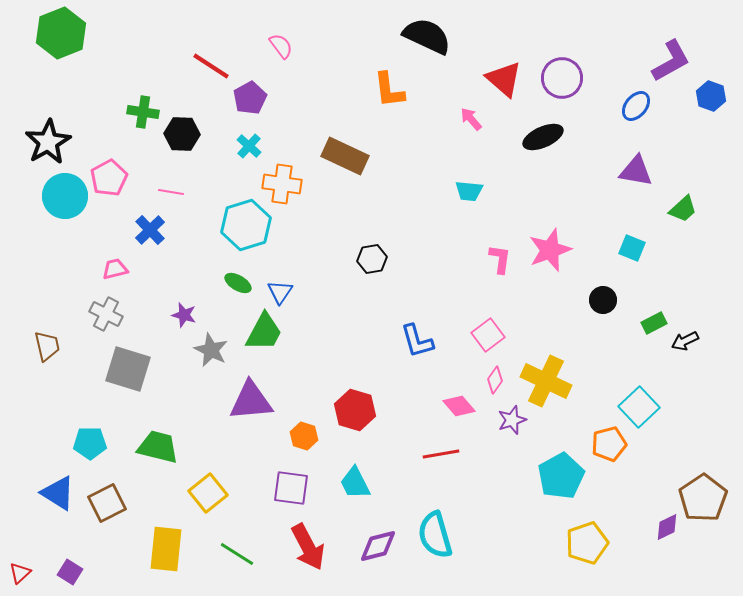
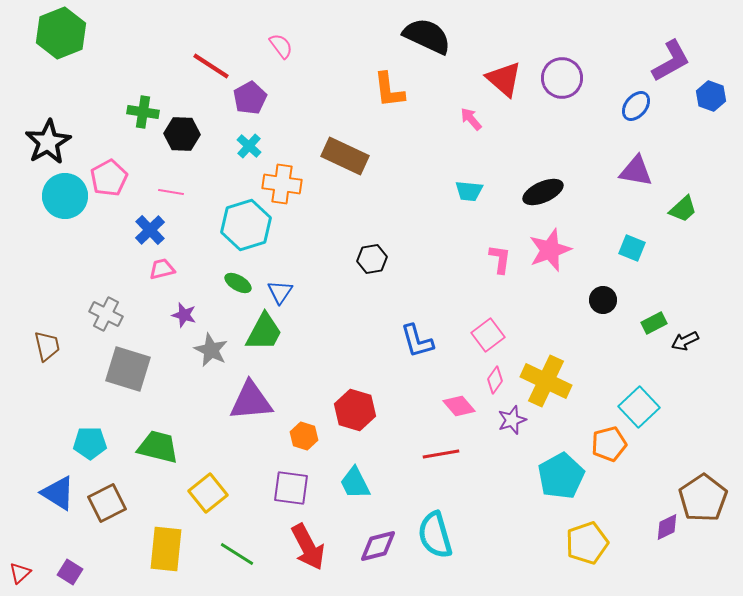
black ellipse at (543, 137): moved 55 px down
pink trapezoid at (115, 269): moved 47 px right
